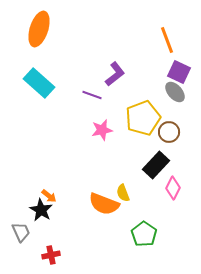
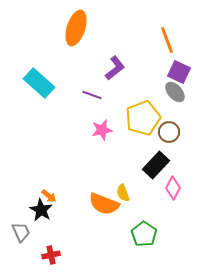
orange ellipse: moved 37 px right, 1 px up
purple L-shape: moved 6 px up
